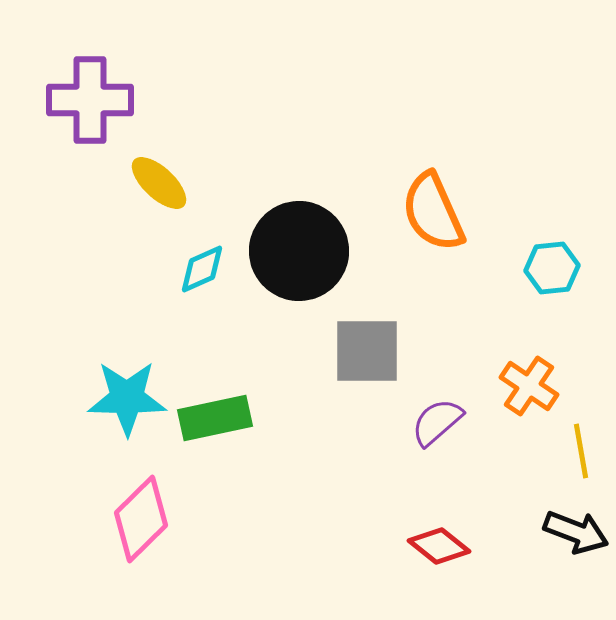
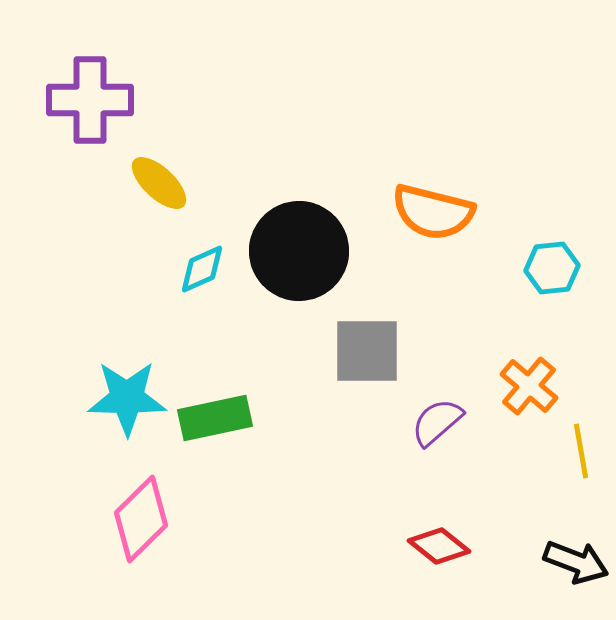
orange semicircle: rotated 52 degrees counterclockwise
orange cross: rotated 6 degrees clockwise
black arrow: moved 30 px down
